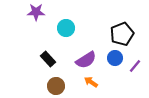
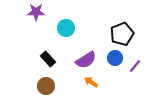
brown circle: moved 10 px left
